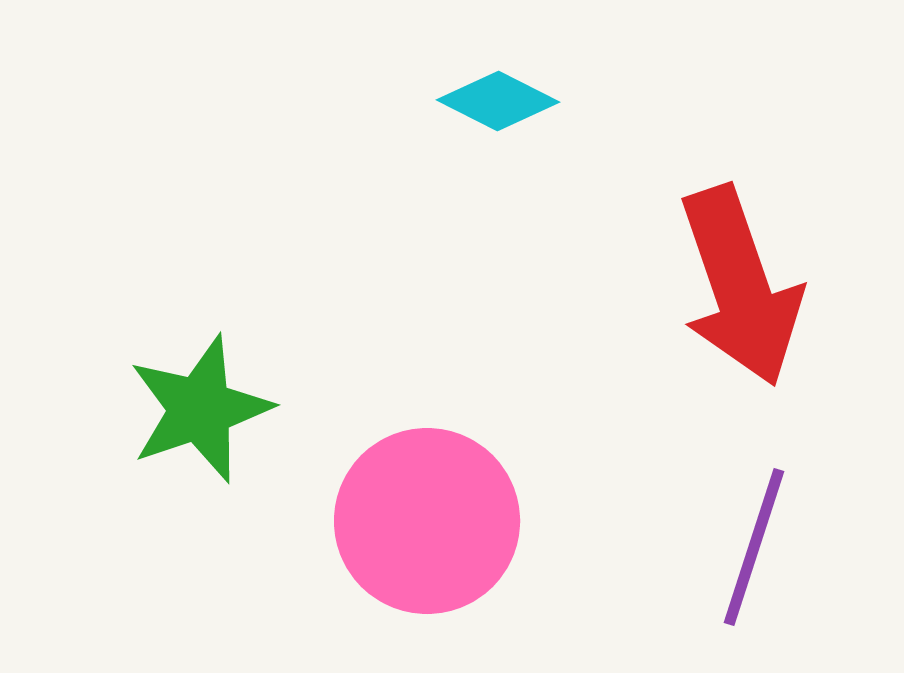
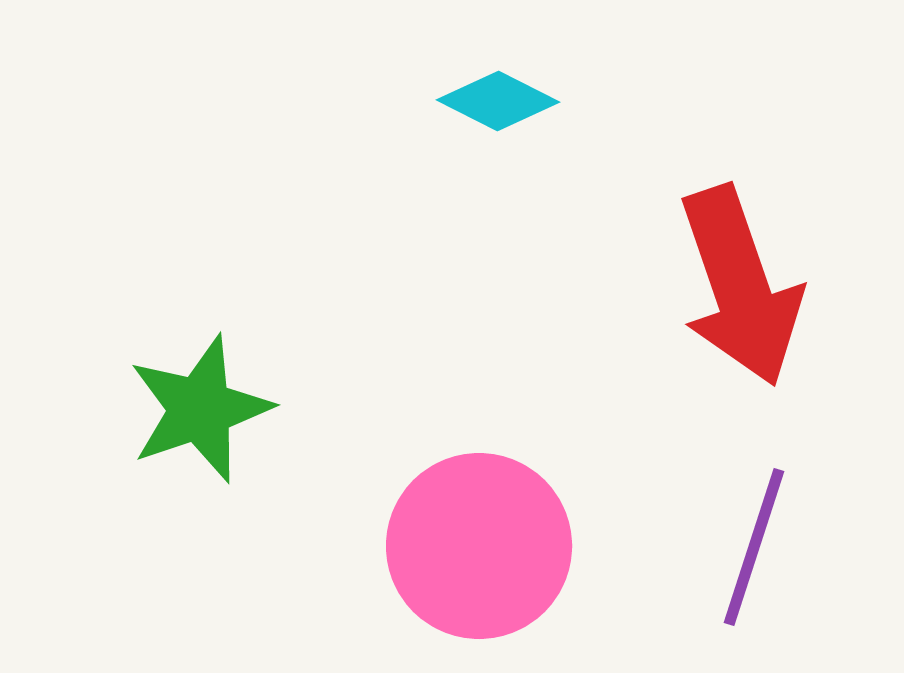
pink circle: moved 52 px right, 25 px down
